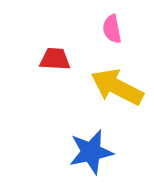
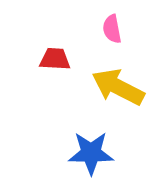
yellow arrow: moved 1 px right
blue star: moved 1 px down; rotated 12 degrees clockwise
